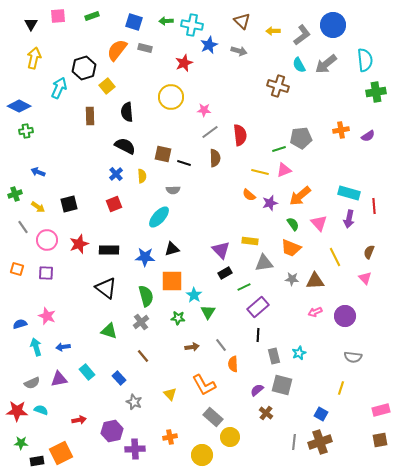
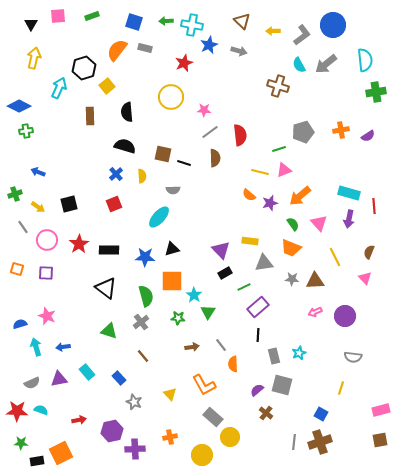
gray pentagon at (301, 138): moved 2 px right, 6 px up; rotated 10 degrees counterclockwise
black semicircle at (125, 146): rotated 10 degrees counterclockwise
red star at (79, 244): rotated 12 degrees counterclockwise
